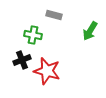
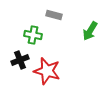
black cross: moved 2 px left
